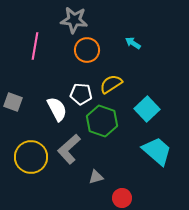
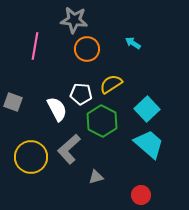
orange circle: moved 1 px up
green hexagon: rotated 8 degrees clockwise
cyan trapezoid: moved 8 px left, 7 px up
red circle: moved 19 px right, 3 px up
